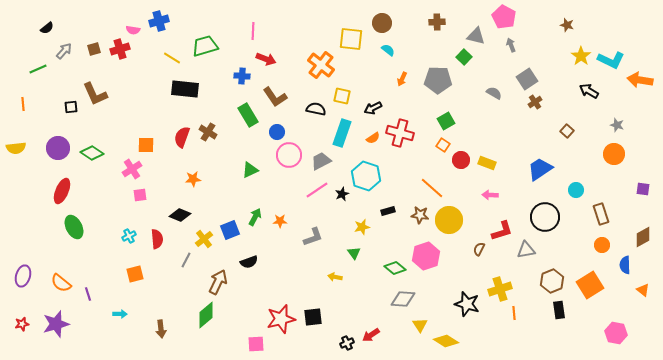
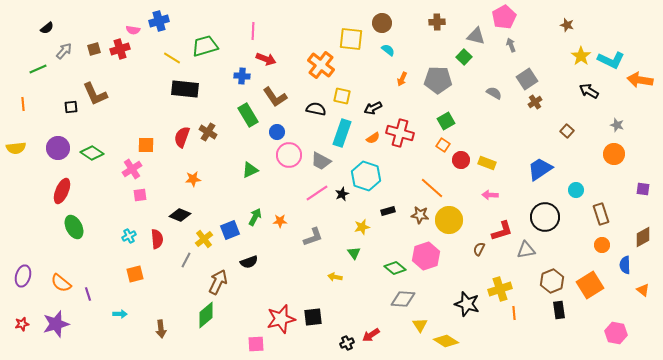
pink pentagon at (504, 17): rotated 15 degrees clockwise
gray trapezoid at (321, 161): rotated 125 degrees counterclockwise
pink line at (317, 190): moved 3 px down
